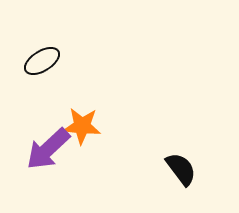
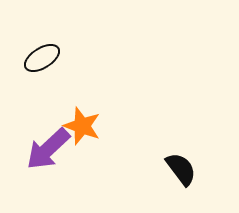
black ellipse: moved 3 px up
orange star: rotated 15 degrees clockwise
